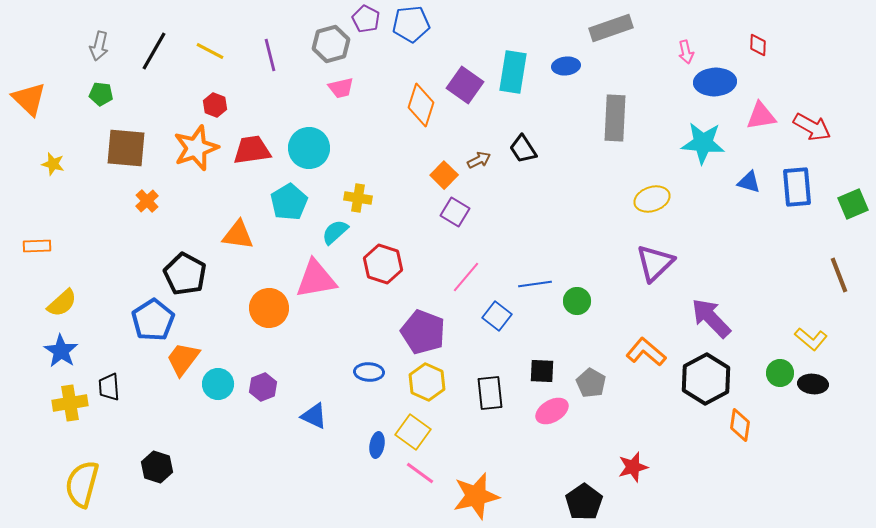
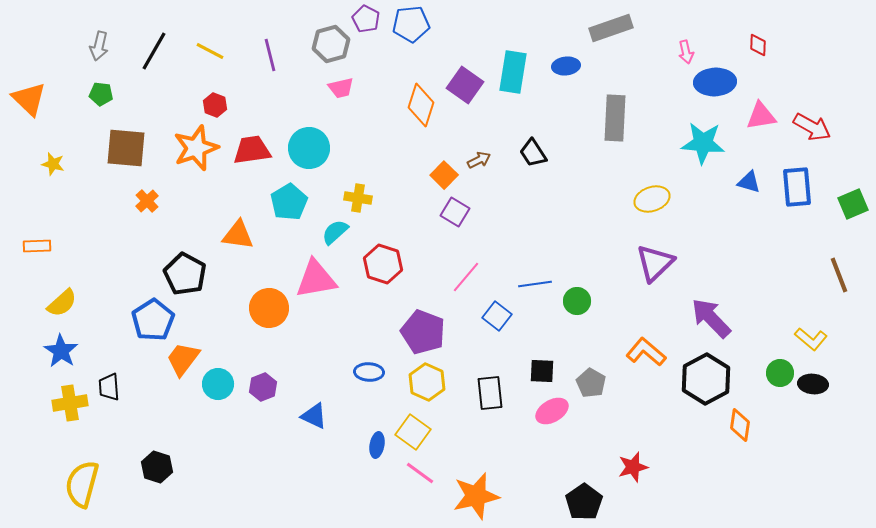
black trapezoid at (523, 149): moved 10 px right, 4 px down
